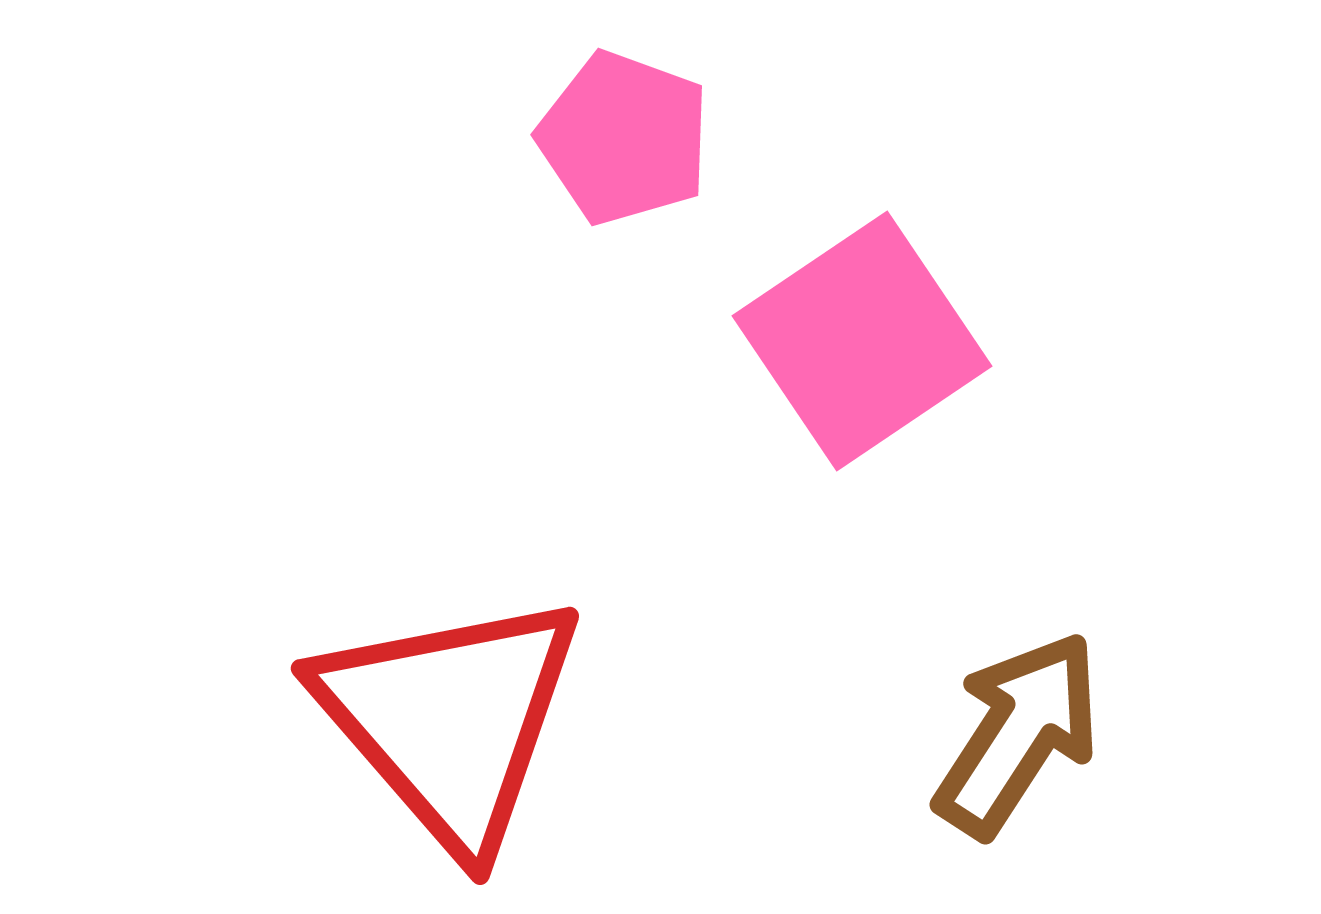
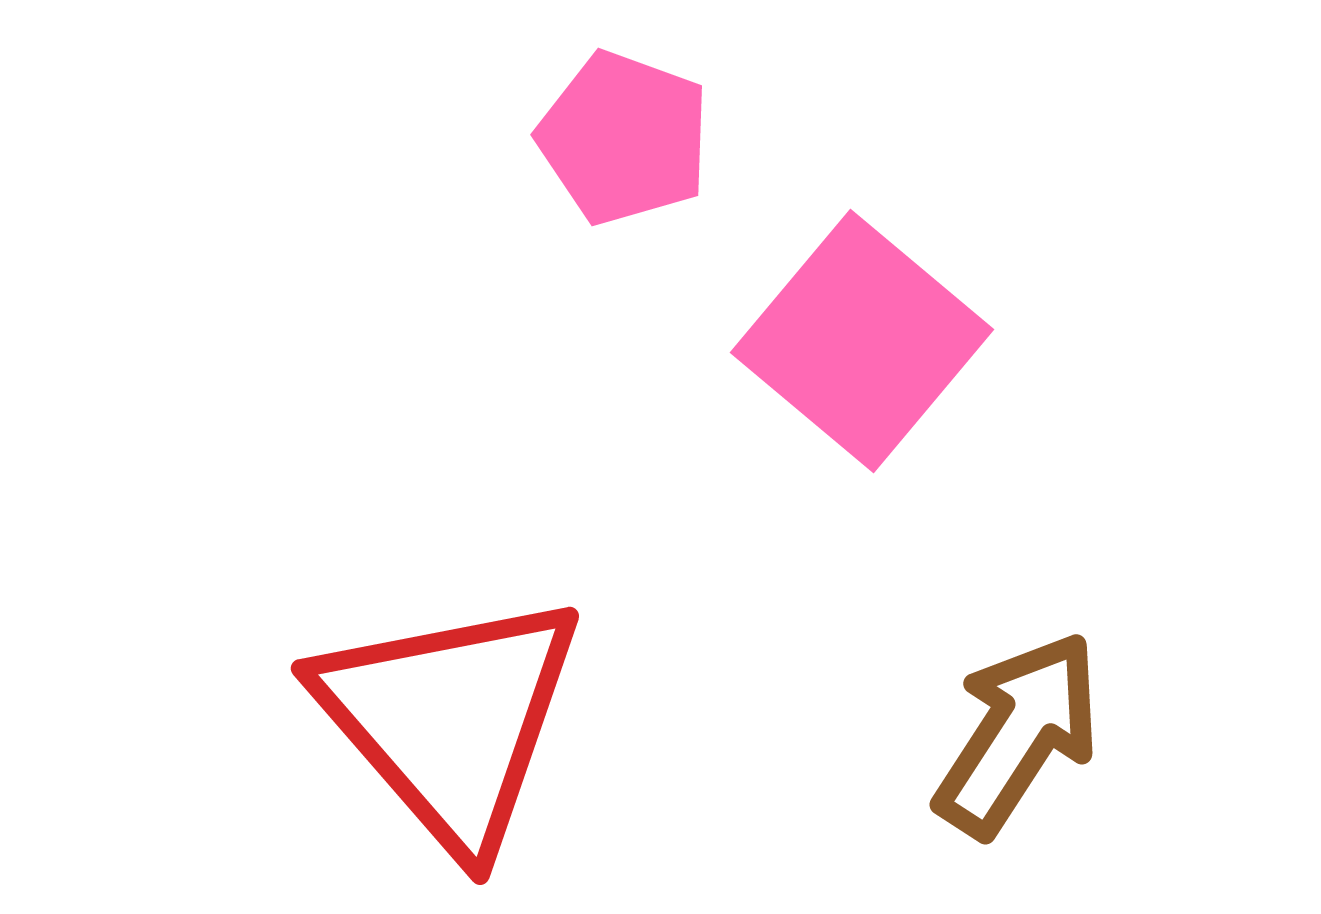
pink square: rotated 16 degrees counterclockwise
